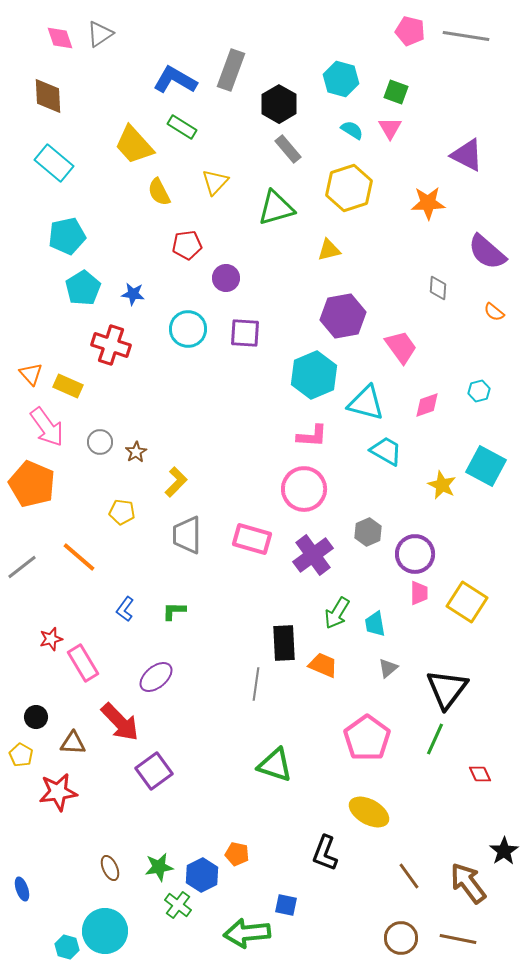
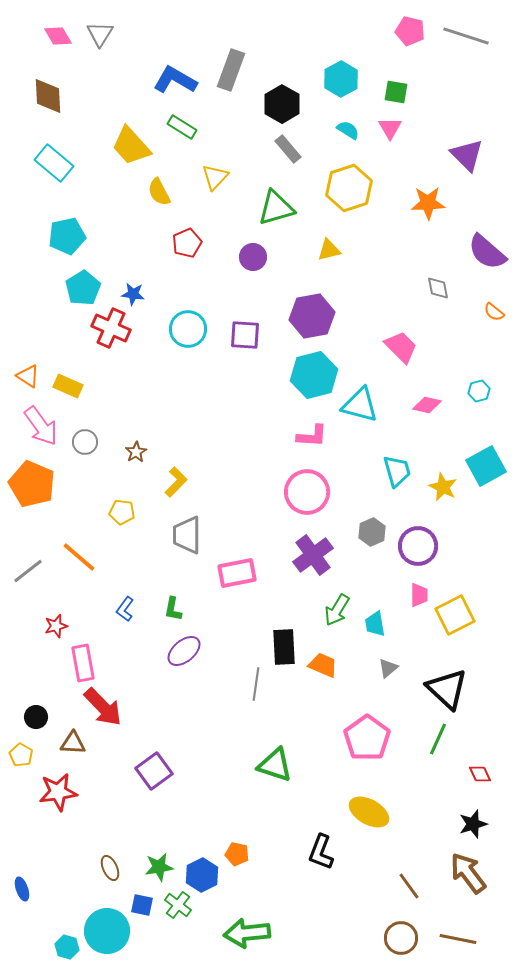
gray triangle at (100, 34): rotated 24 degrees counterclockwise
gray line at (466, 36): rotated 9 degrees clockwise
pink diamond at (60, 38): moved 2 px left, 2 px up; rotated 12 degrees counterclockwise
cyan hexagon at (341, 79): rotated 16 degrees clockwise
green square at (396, 92): rotated 10 degrees counterclockwise
black hexagon at (279, 104): moved 3 px right
cyan semicircle at (352, 130): moved 4 px left
yellow trapezoid at (134, 145): moved 3 px left, 1 px down
purple triangle at (467, 155): rotated 18 degrees clockwise
yellow triangle at (215, 182): moved 5 px up
red pentagon at (187, 245): moved 2 px up; rotated 16 degrees counterclockwise
purple circle at (226, 278): moved 27 px right, 21 px up
gray diamond at (438, 288): rotated 15 degrees counterclockwise
purple hexagon at (343, 316): moved 31 px left
purple square at (245, 333): moved 2 px down
red cross at (111, 345): moved 17 px up; rotated 6 degrees clockwise
pink trapezoid at (401, 347): rotated 9 degrees counterclockwise
orange triangle at (31, 374): moved 3 px left, 2 px down; rotated 15 degrees counterclockwise
cyan hexagon at (314, 375): rotated 9 degrees clockwise
cyan triangle at (366, 403): moved 6 px left, 2 px down
pink diamond at (427, 405): rotated 32 degrees clockwise
pink arrow at (47, 427): moved 6 px left, 1 px up
gray circle at (100, 442): moved 15 px left
cyan trapezoid at (386, 451): moved 11 px right, 20 px down; rotated 44 degrees clockwise
cyan square at (486, 466): rotated 33 degrees clockwise
yellow star at (442, 485): moved 1 px right, 2 px down
pink circle at (304, 489): moved 3 px right, 3 px down
gray hexagon at (368, 532): moved 4 px right
pink rectangle at (252, 539): moved 15 px left, 34 px down; rotated 27 degrees counterclockwise
purple circle at (415, 554): moved 3 px right, 8 px up
gray line at (22, 567): moved 6 px right, 4 px down
pink trapezoid at (419, 593): moved 2 px down
yellow square at (467, 602): moved 12 px left, 13 px down; rotated 30 degrees clockwise
green L-shape at (174, 611): moved 1 px left, 2 px up; rotated 80 degrees counterclockwise
green arrow at (337, 613): moved 3 px up
red star at (51, 639): moved 5 px right, 13 px up
black rectangle at (284, 643): moved 4 px down
pink rectangle at (83, 663): rotated 21 degrees clockwise
purple ellipse at (156, 677): moved 28 px right, 26 px up
black triangle at (447, 689): rotated 24 degrees counterclockwise
red arrow at (120, 722): moved 17 px left, 15 px up
green line at (435, 739): moved 3 px right
black star at (504, 851): moved 31 px left, 27 px up; rotated 16 degrees clockwise
black L-shape at (325, 853): moved 4 px left, 1 px up
brown line at (409, 876): moved 10 px down
brown arrow at (468, 883): moved 10 px up
blue square at (286, 905): moved 144 px left
cyan circle at (105, 931): moved 2 px right
